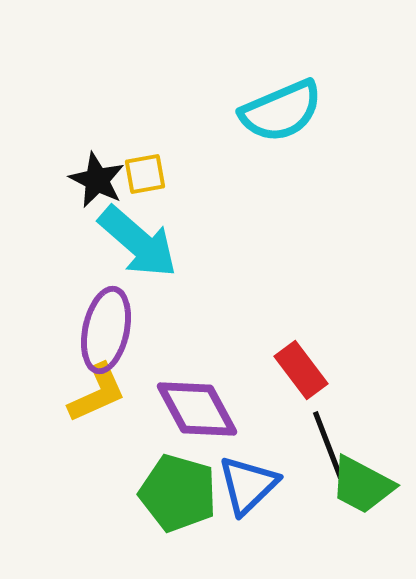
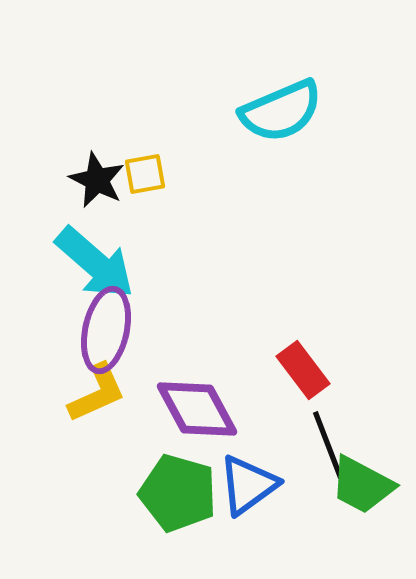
cyan arrow: moved 43 px left, 21 px down
red rectangle: moved 2 px right
blue triangle: rotated 8 degrees clockwise
